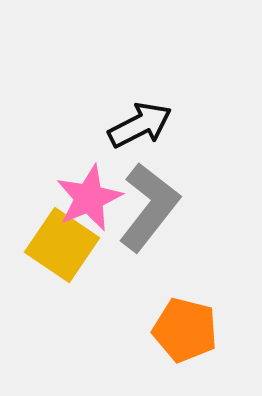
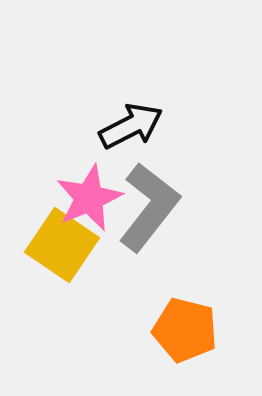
black arrow: moved 9 px left, 1 px down
